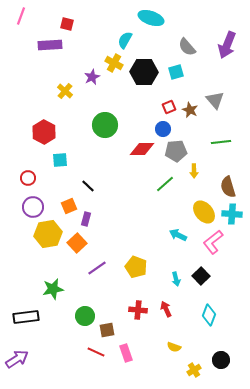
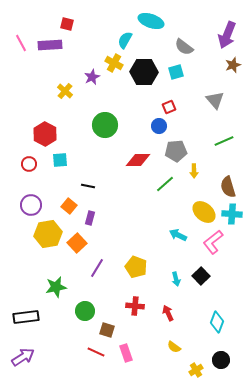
pink line at (21, 16): moved 27 px down; rotated 48 degrees counterclockwise
cyan ellipse at (151, 18): moved 3 px down
purple arrow at (227, 45): moved 10 px up
gray semicircle at (187, 47): moved 3 px left; rotated 12 degrees counterclockwise
brown star at (190, 110): moved 43 px right, 45 px up; rotated 28 degrees clockwise
blue circle at (163, 129): moved 4 px left, 3 px up
red hexagon at (44, 132): moved 1 px right, 2 px down
green line at (221, 142): moved 3 px right, 1 px up; rotated 18 degrees counterclockwise
red diamond at (142, 149): moved 4 px left, 11 px down
red circle at (28, 178): moved 1 px right, 14 px up
black line at (88, 186): rotated 32 degrees counterclockwise
orange square at (69, 206): rotated 28 degrees counterclockwise
purple circle at (33, 207): moved 2 px left, 2 px up
yellow ellipse at (204, 212): rotated 10 degrees counterclockwise
purple rectangle at (86, 219): moved 4 px right, 1 px up
purple line at (97, 268): rotated 24 degrees counterclockwise
green star at (53, 289): moved 3 px right, 2 px up
red arrow at (166, 309): moved 2 px right, 4 px down
red cross at (138, 310): moved 3 px left, 4 px up
cyan diamond at (209, 315): moved 8 px right, 7 px down
green circle at (85, 316): moved 5 px up
brown square at (107, 330): rotated 28 degrees clockwise
yellow semicircle at (174, 347): rotated 16 degrees clockwise
purple arrow at (17, 359): moved 6 px right, 2 px up
yellow cross at (194, 370): moved 2 px right
